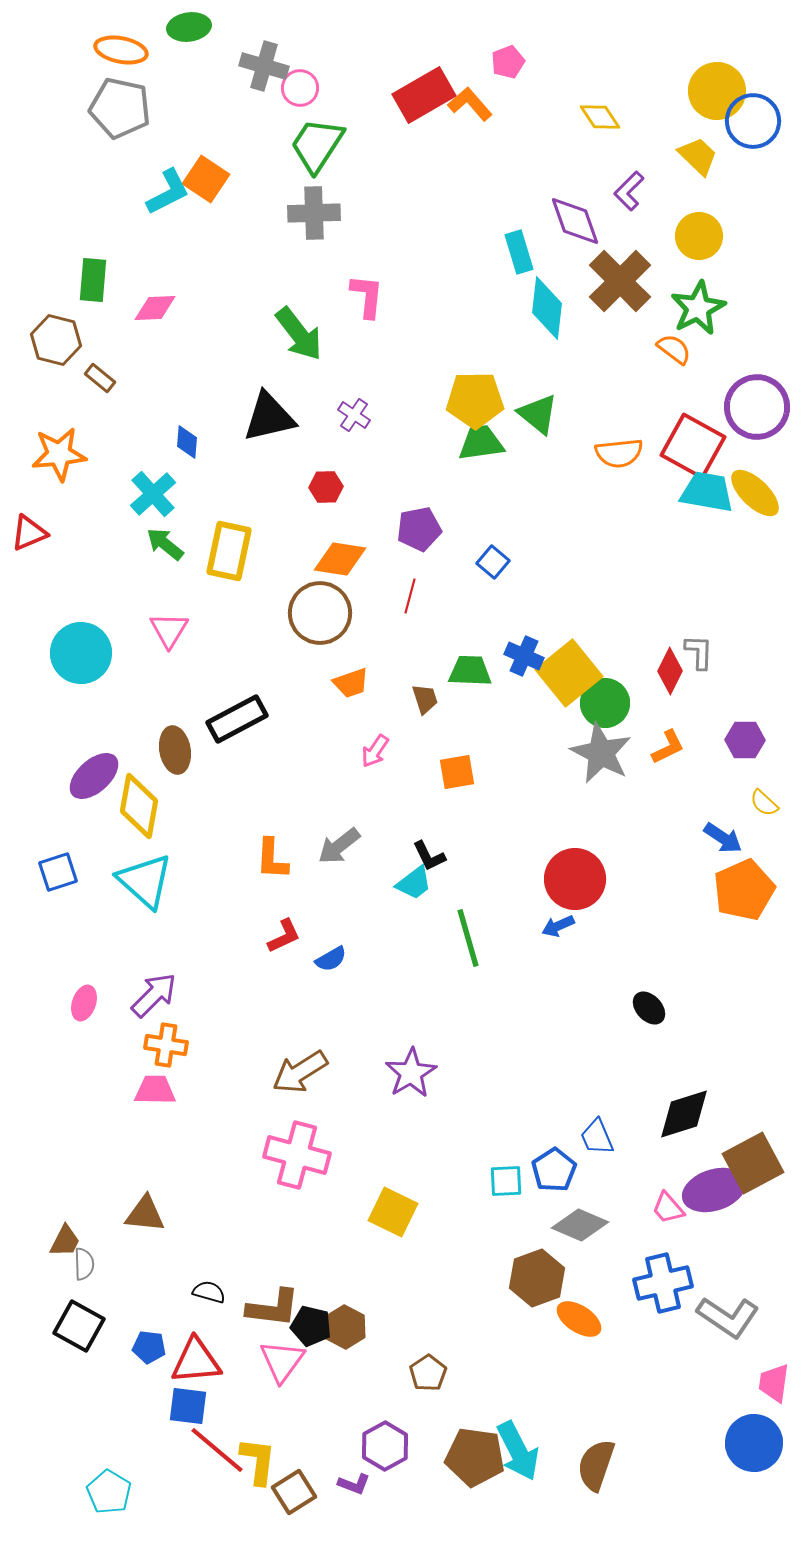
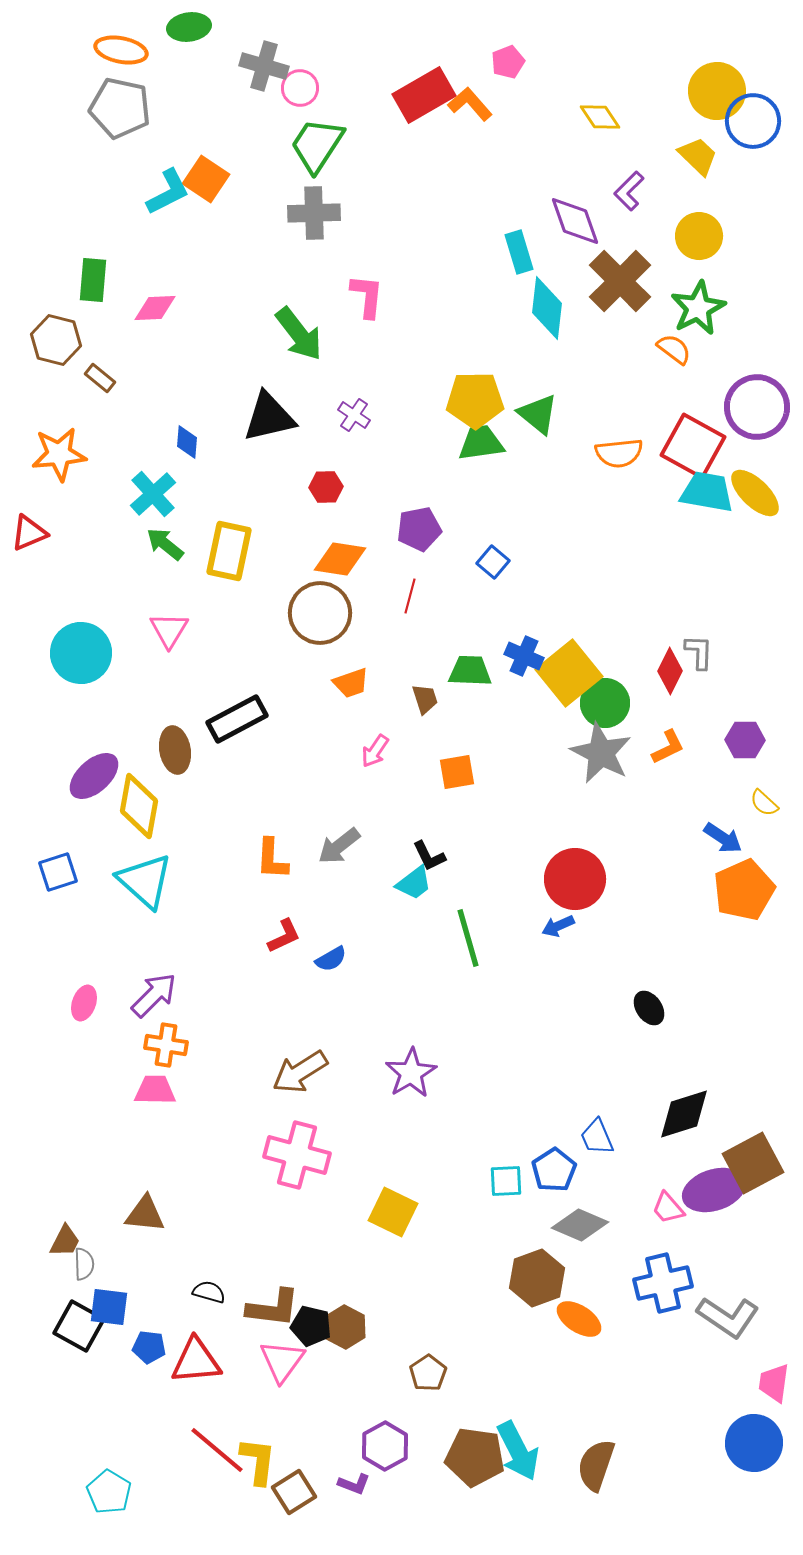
black ellipse at (649, 1008): rotated 8 degrees clockwise
blue square at (188, 1406): moved 79 px left, 99 px up
